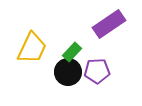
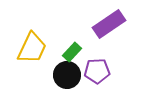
black circle: moved 1 px left, 3 px down
